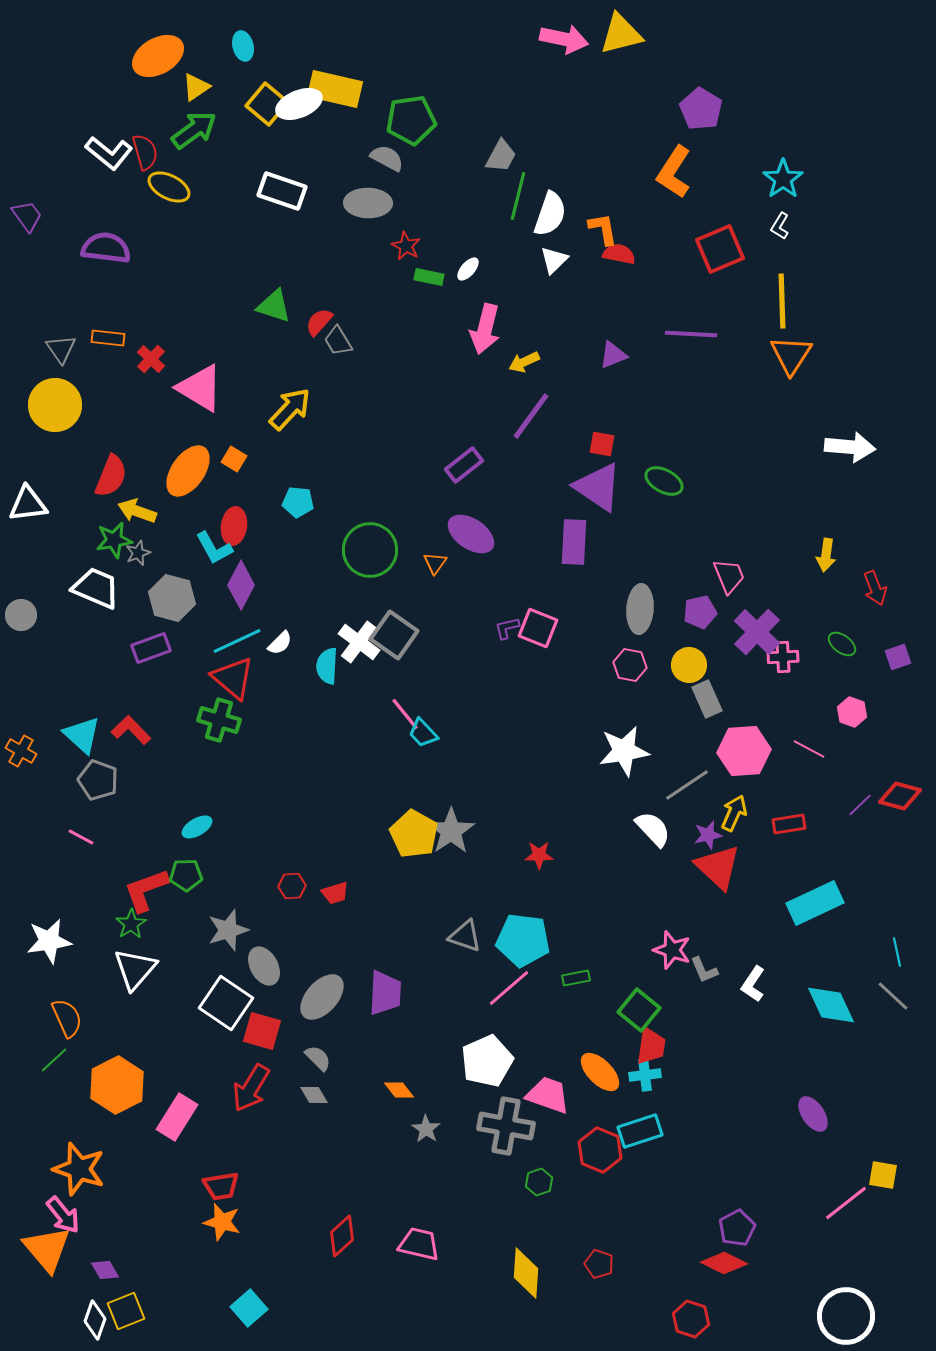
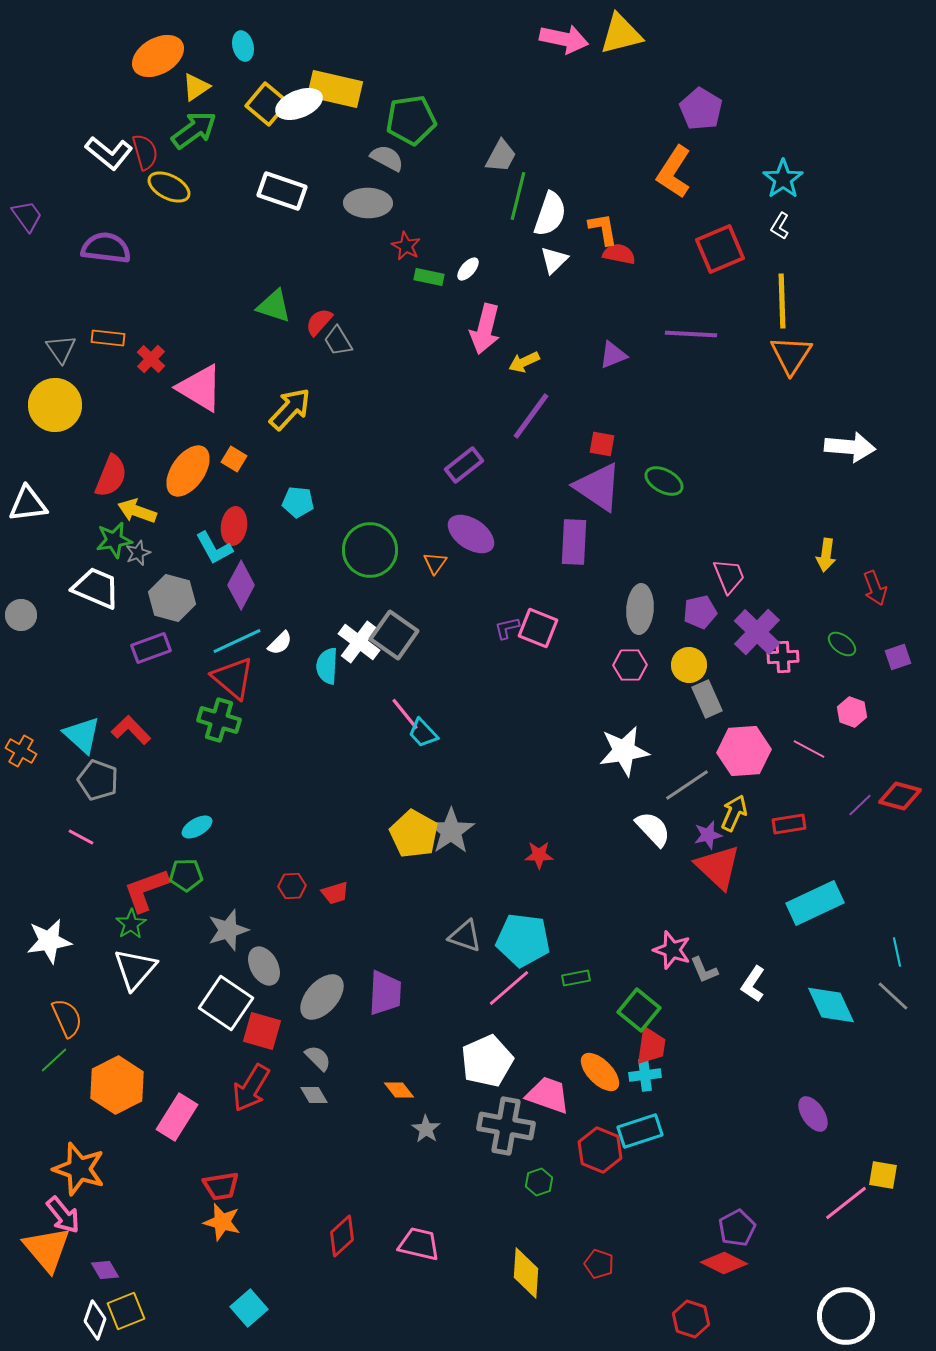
pink hexagon at (630, 665): rotated 12 degrees counterclockwise
